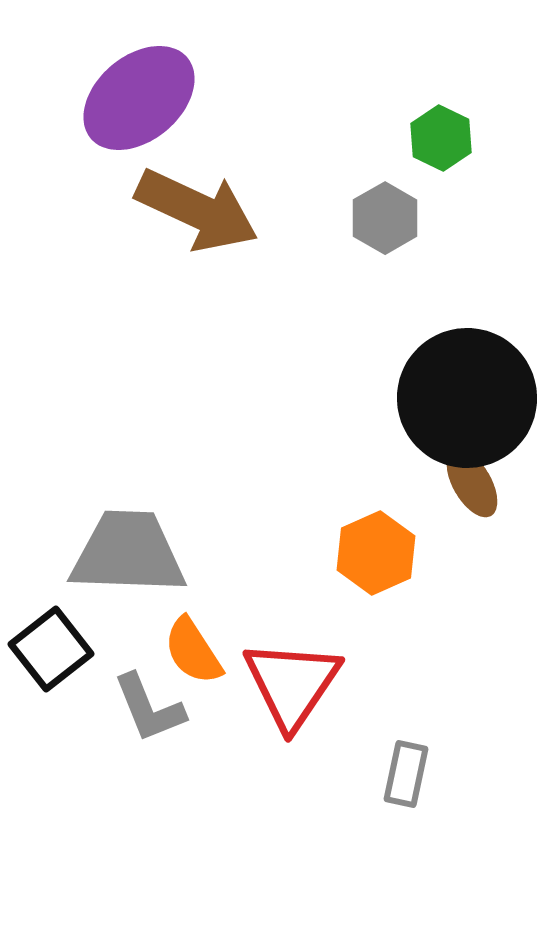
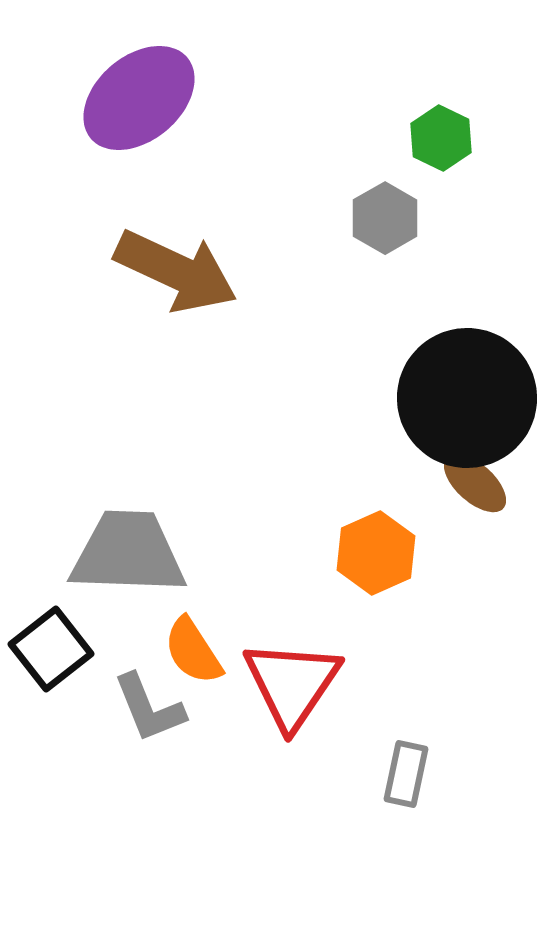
brown arrow: moved 21 px left, 61 px down
brown ellipse: moved 3 px right; rotated 18 degrees counterclockwise
